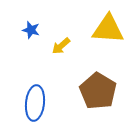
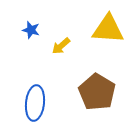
brown pentagon: moved 1 px left, 1 px down
